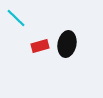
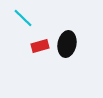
cyan line: moved 7 px right
